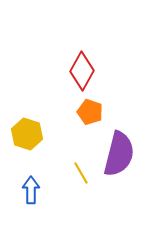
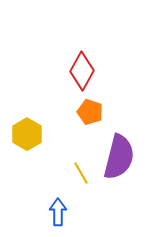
yellow hexagon: rotated 12 degrees clockwise
purple semicircle: moved 3 px down
blue arrow: moved 27 px right, 22 px down
